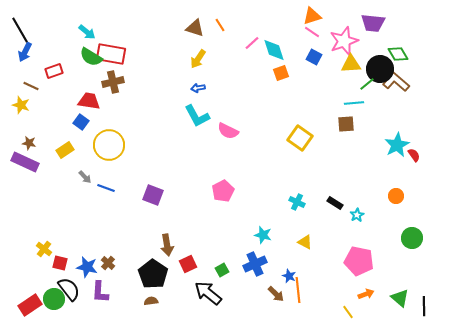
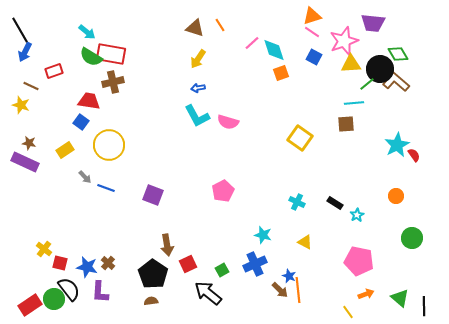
pink semicircle at (228, 131): moved 9 px up; rotated 10 degrees counterclockwise
brown arrow at (276, 294): moved 4 px right, 4 px up
